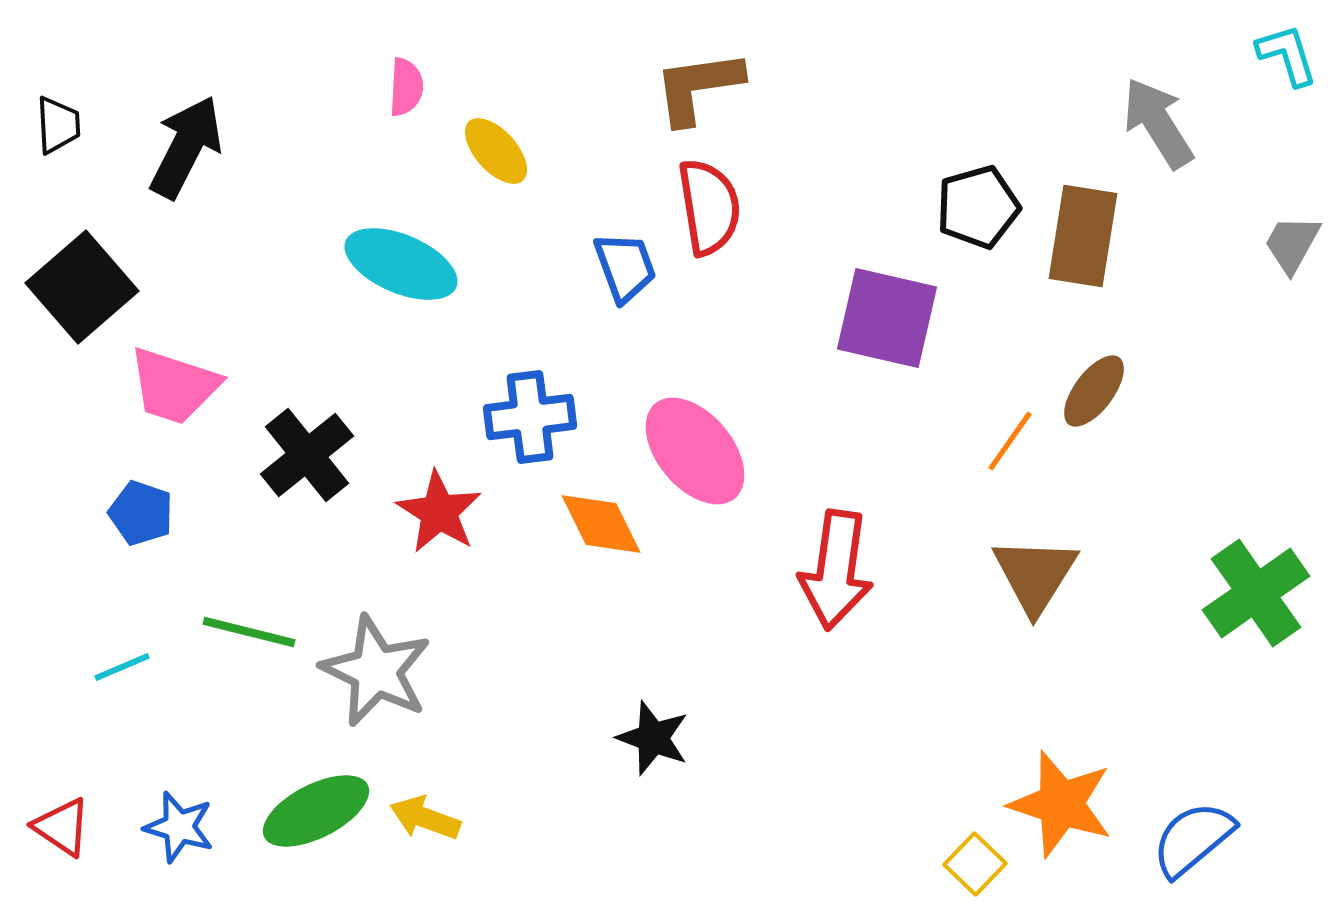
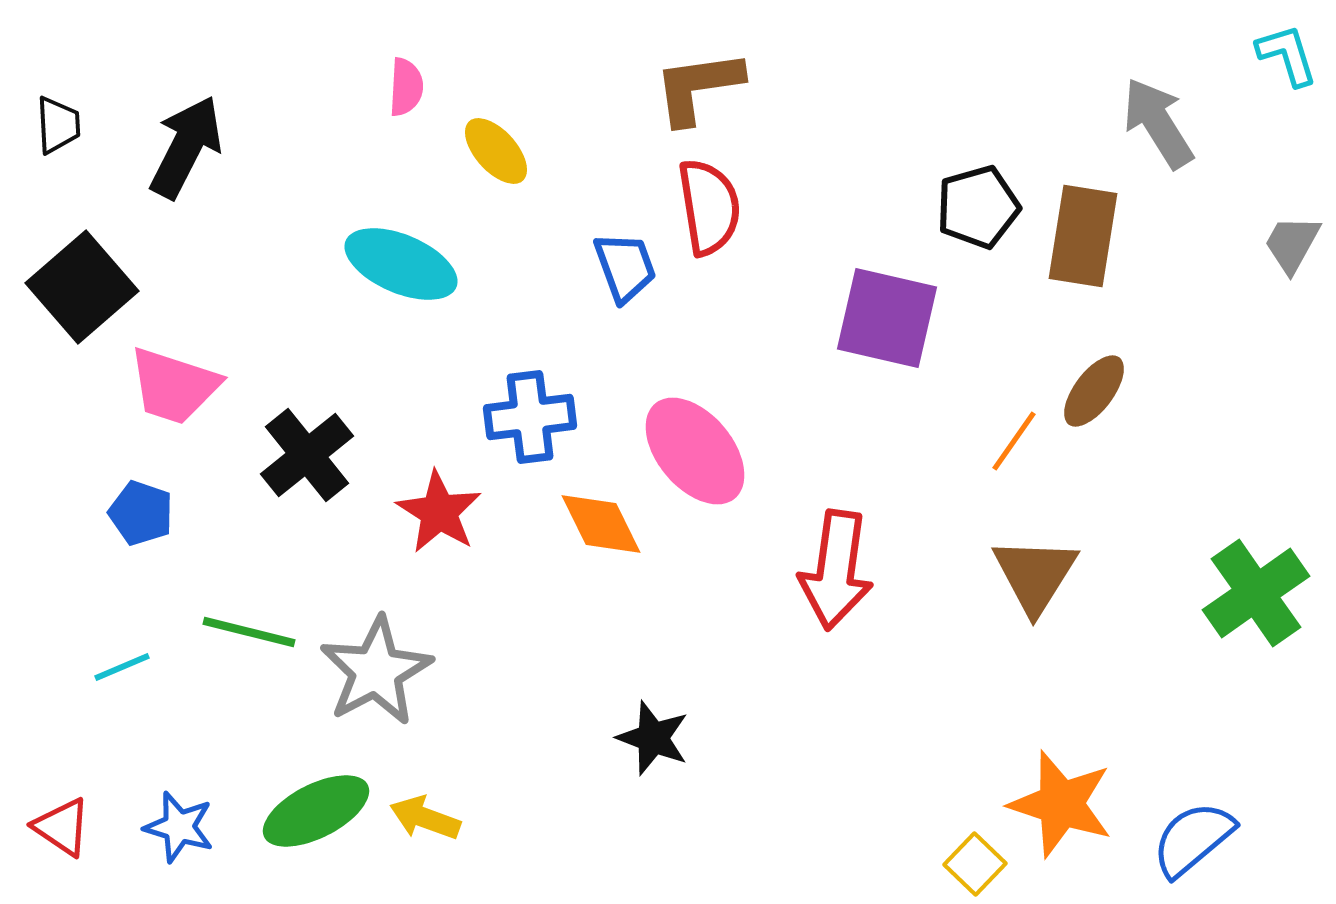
orange line: moved 4 px right
gray star: rotated 18 degrees clockwise
